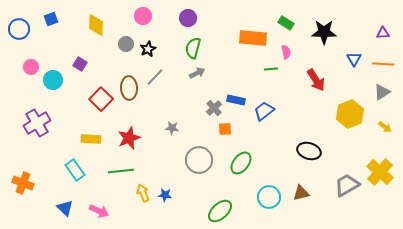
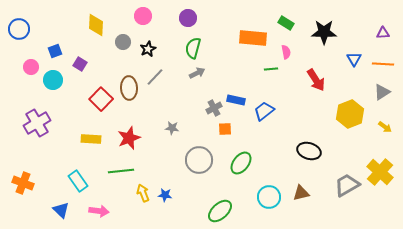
blue square at (51, 19): moved 4 px right, 32 px down
gray circle at (126, 44): moved 3 px left, 2 px up
gray cross at (214, 108): rotated 14 degrees clockwise
cyan rectangle at (75, 170): moved 3 px right, 11 px down
blue triangle at (65, 208): moved 4 px left, 2 px down
pink arrow at (99, 211): rotated 18 degrees counterclockwise
